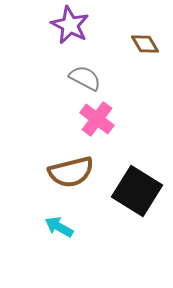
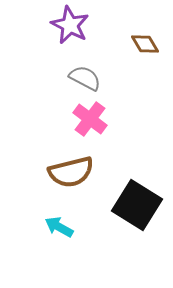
pink cross: moved 7 px left
black square: moved 14 px down
